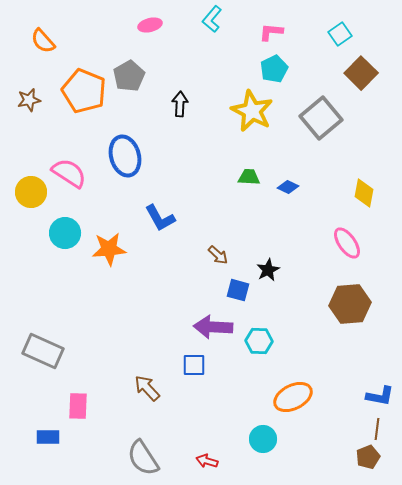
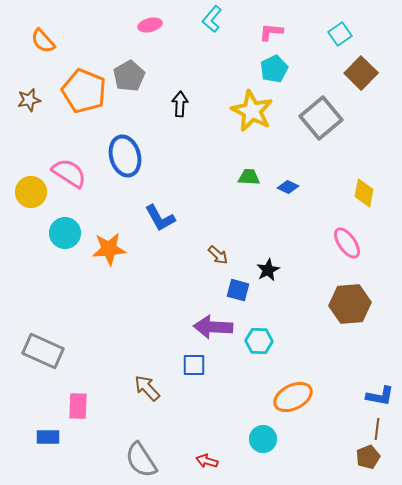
gray semicircle at (143, 458): moved 2 px left, 2 px down
